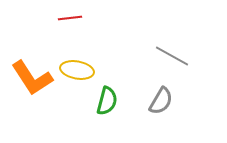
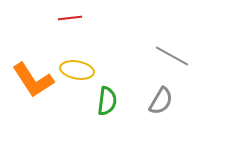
orange L-shape: moved 1 px right, 2 px down
green semicircle: rotated 8 degrees counterclockwise
